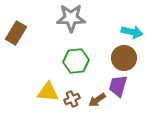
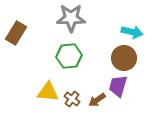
green hexagon: moved 7 px left, 5 px up
brown cross: rotated 28 degrees counterclockwise
